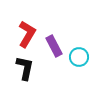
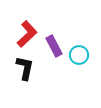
red L-shape: rotated 16 degrees clockwise
cyan circle: moved 2 px up
